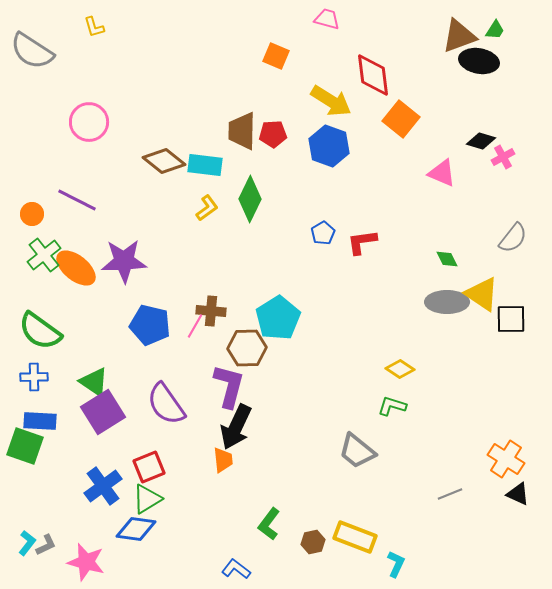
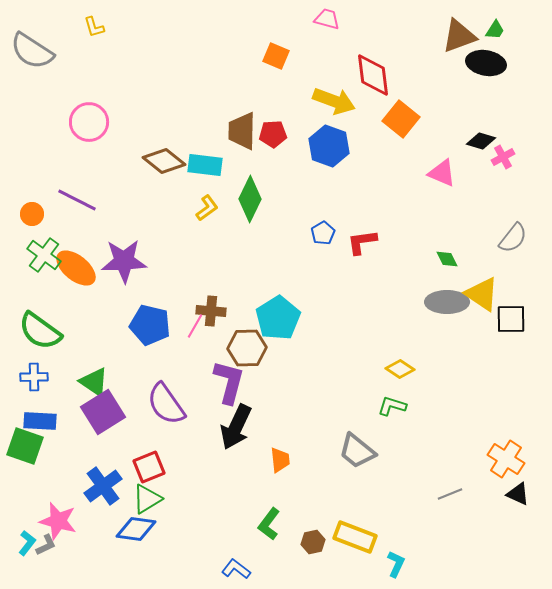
black ellipse at (479, 61): moved 7 px right, 2 px down
yellow arrow at (331, 101): moved 3 px right; rotated 12 degrees counterclockwise
green cross at (44, 255): rotated 16 degrees counterclockwise
purple L-shape at (229, 386): moved 4 px up
orange trapezoid at (223, 460): moved 57 px right
pink star at (86, 562): moved 28 px left, 41 px up
